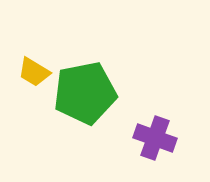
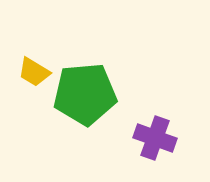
green pentagon: moved 1 px down; rotated 6 degrees clockwise
